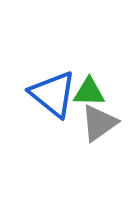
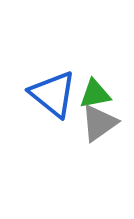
green triangle: moved 6 px right, 2 px down; rotated 12 degrees counterclockwise
